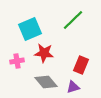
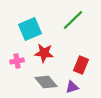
purple triangle: moved 1 px left
